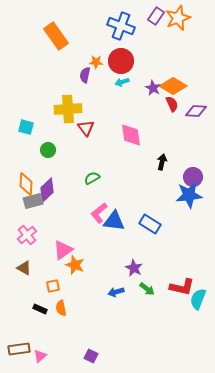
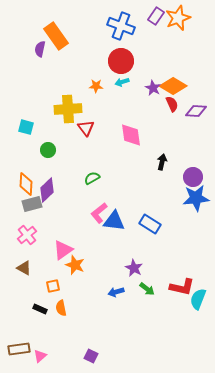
orange star at (96, 62): moved 24 px down
purple semicircle at (85, 75): moved 45 px left, 26 px up
blue star at (189, 195): moved 7 px right, 3 px down
gray rectangle at (33, 201): moved 1 px left, 3 px down
